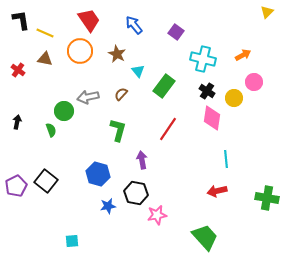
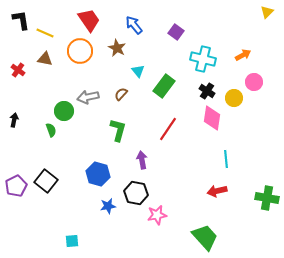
brown star: moved 6 px up
black arrow: moved 3 px left, 2 px up
